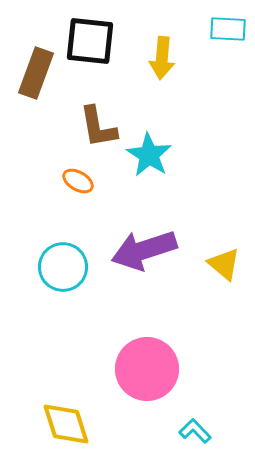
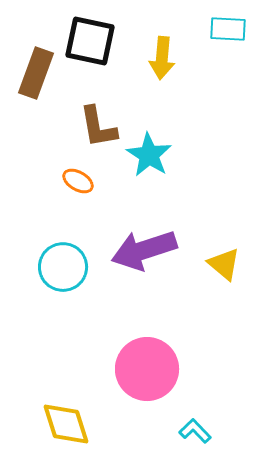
black square: rotated 6 degrees clockwise
